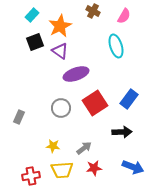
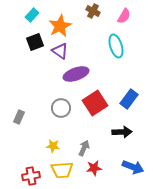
gray arrow: rotated 28 degrees counterclockwise
